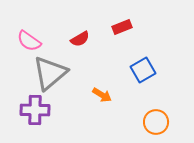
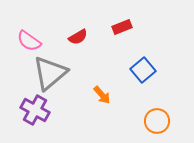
red semicircle: moved 2 px left, 2 px up
blue square: rotated 10 degrees counterclockwise
orange arrow: rotated 18 degrees clockwise
purple cross: rotated 28 degrees clockwise
orange circle: moved 1 px right, 1 px up
